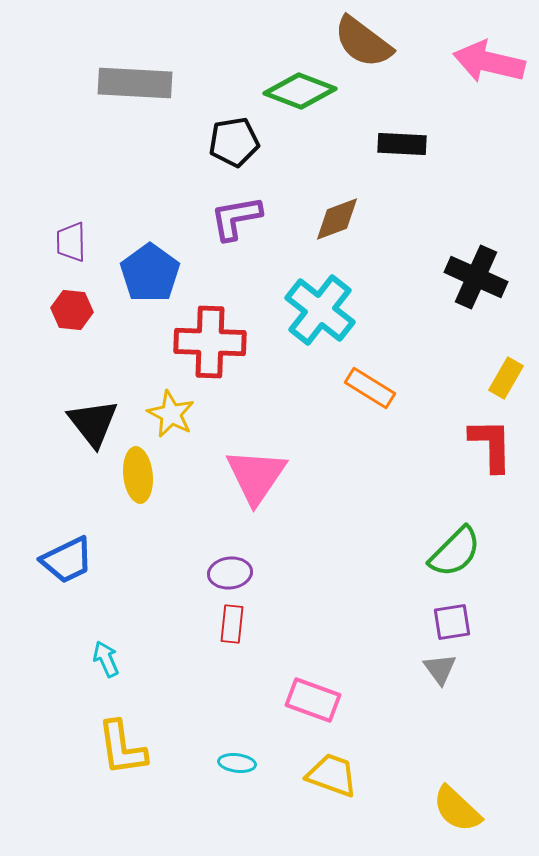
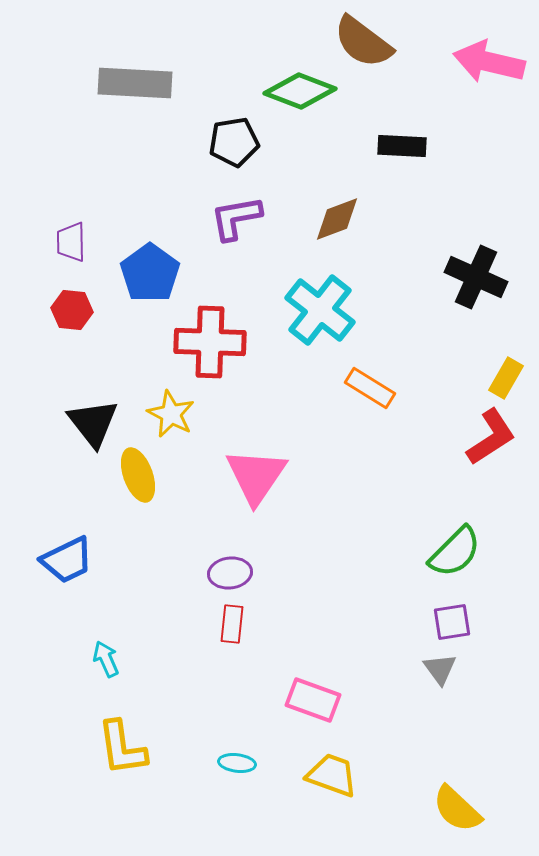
black rectangle: moved 2 px down
red L-shape: moved 8 px up; rotated 58 degrees clockwise
yellow ellipse: rotated 14 degrees counterclockwise
